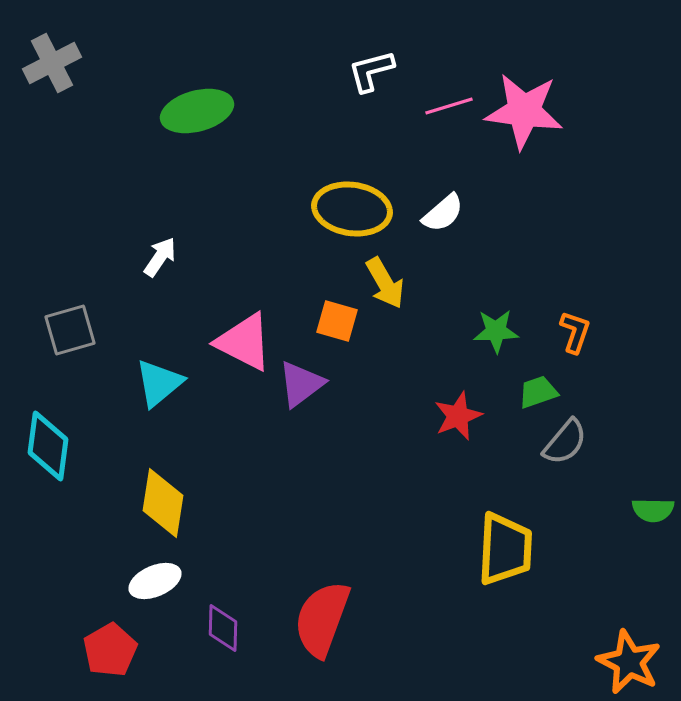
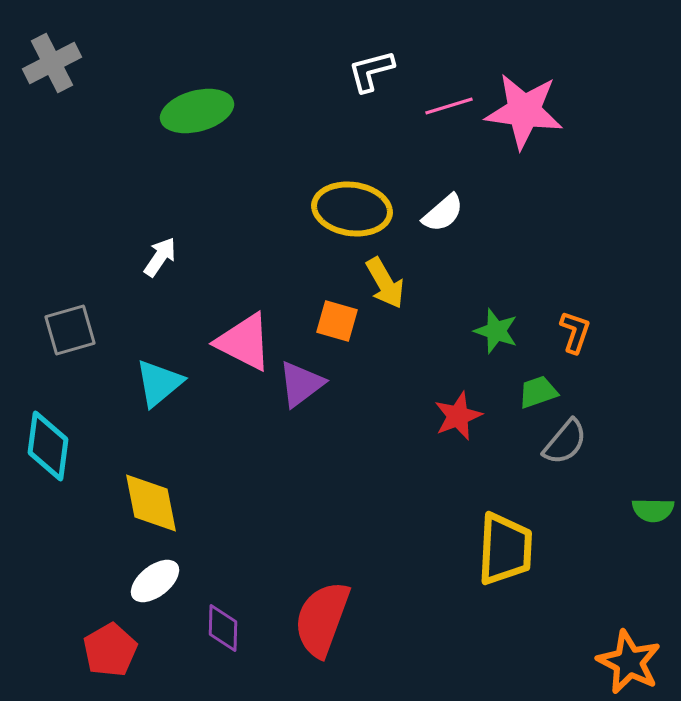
green star: rotated 21 degrees clockwise
yellow diamond: moved 12 px left; rotated 20 degrees counterclockwise
white ellipse: rotated 15 degrees counterclockwise
